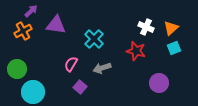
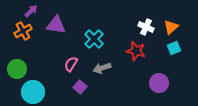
orange triangle: moved 1 px up
